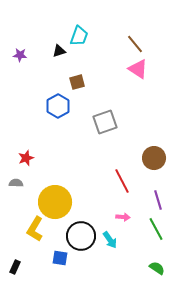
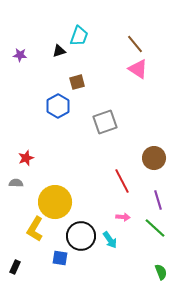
green line: moved 1 px left, 1 px up; rotated 20 degrees counterclockwise
green semicircle: moved 4 px right, 4 px down; rotated 35 degrees clockwise
